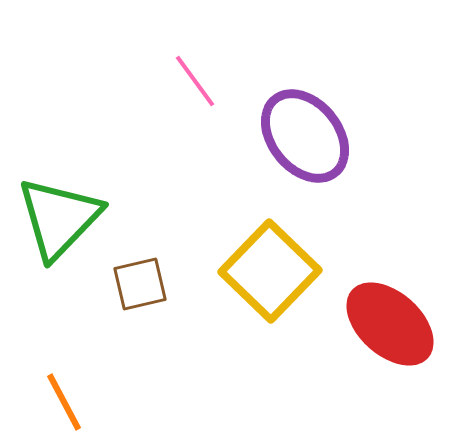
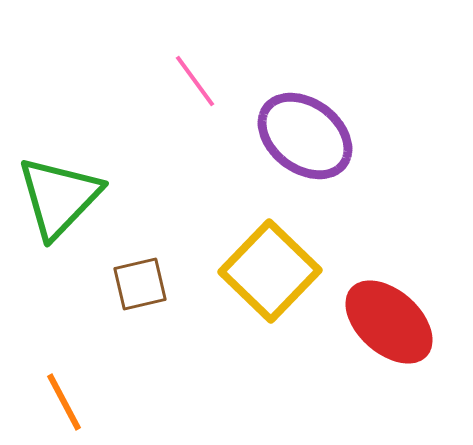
purple ellipse: rotated 14 degrees counterclockwise
green triangle: moved 21 px up
red ellipse: moved 1 px left, 2 px up
